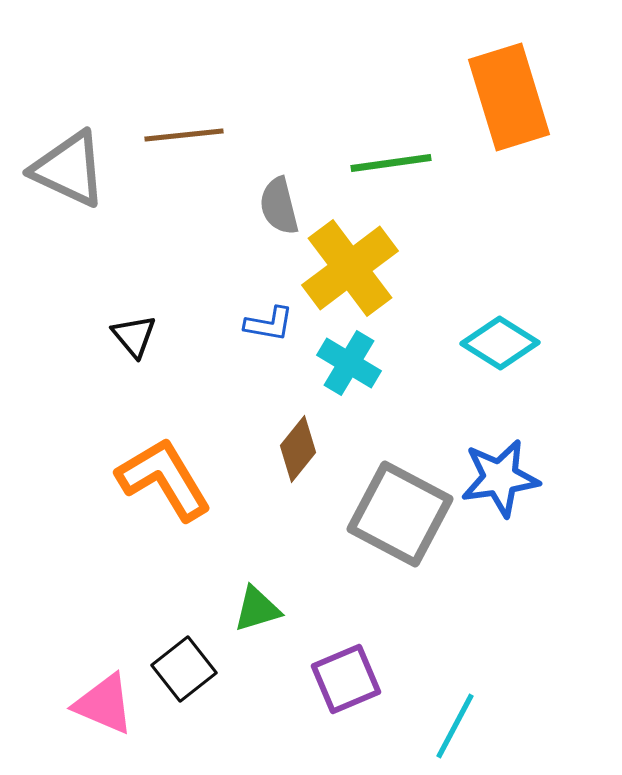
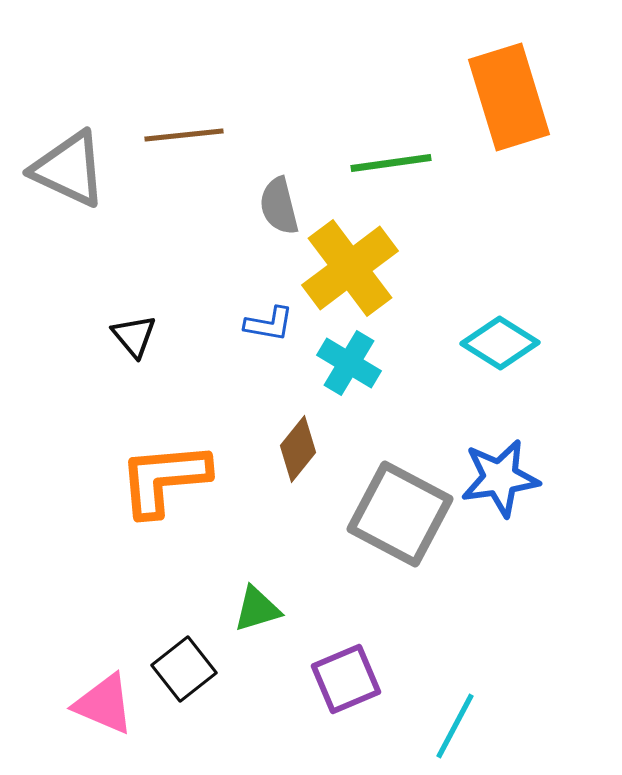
orange L-shape: rotated 64 degrees counterclockwise
